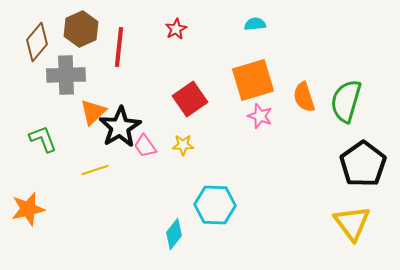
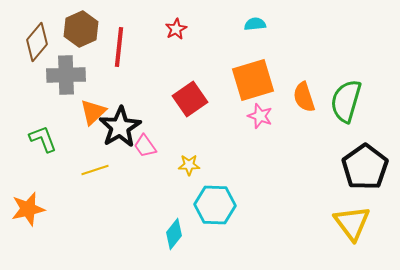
yellow star: moved 6 px right, 20 px down
black pentagon: moved 2 px right, 3 px down
